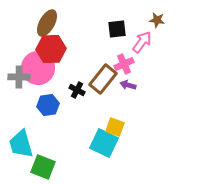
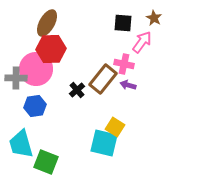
brown star: moved 3 px left, 2 px up; rotated 21 degrees clockwise
black square: moved 6 px right, 6 px up; rotated 12 degrees clockwise
pink cross: rotated 36 degrees clockwise
pink circle: moved 2 px left, 1 px down
gray cross: moved 3 px left, 1 px down
black cross: rotated 21 degrees clockwise
blue hexagon: moved 13 px left, 1 px down
yellow square: rotated 12 degrees clockwise
cyan square: rotated 12 degrees counterclockwise
green square: moved 3 px right, 5 px up
